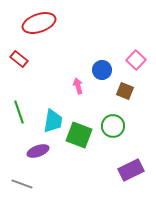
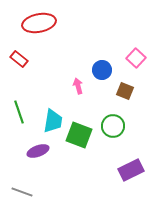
red ellipse: rotated 8 degrees clockwise
pink square: moved 2 px up
gray line: moved 8 px down
